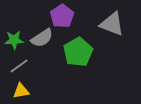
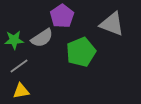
green pentagon: moved 3 px right; rotated 8 degrees clockwise
